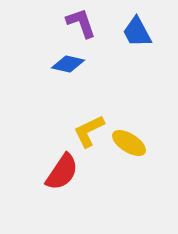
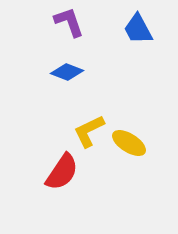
purple L-shape: moved 12 px left, 1 px up
blue trapezoid: moved 1 px right, 3 px up
blue diamond: moved 1 px left, 8 px down; rotated 8 degrees clockwise
